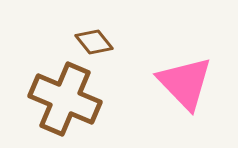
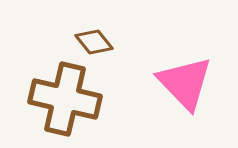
brown cross: rotated 10 degrees counterclockwise
